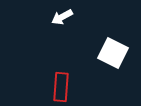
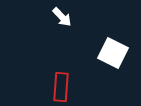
white arrow: rotated 105 degrees counterclockwise
